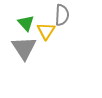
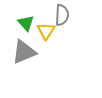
gray triangle: moved 4 px down; rotated 40 degrees clockwise
